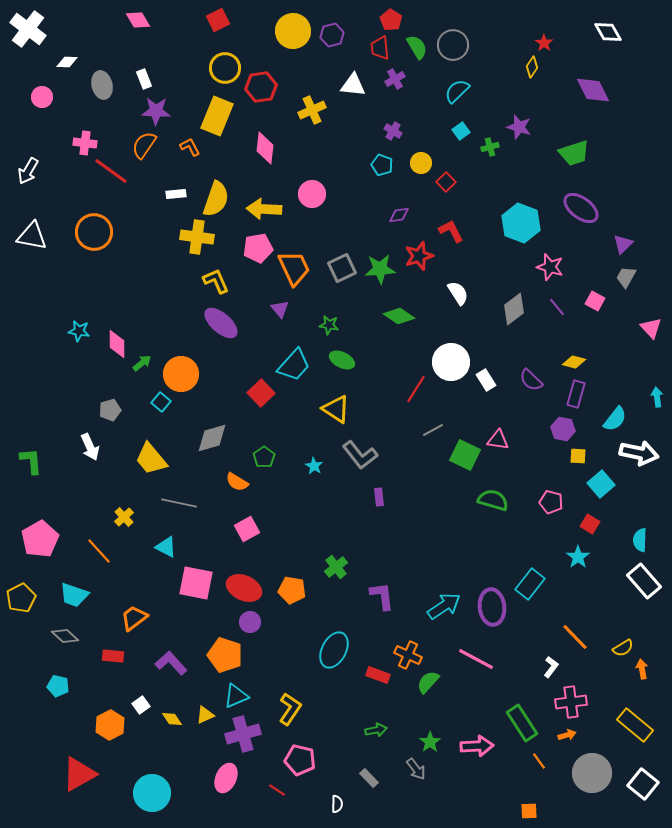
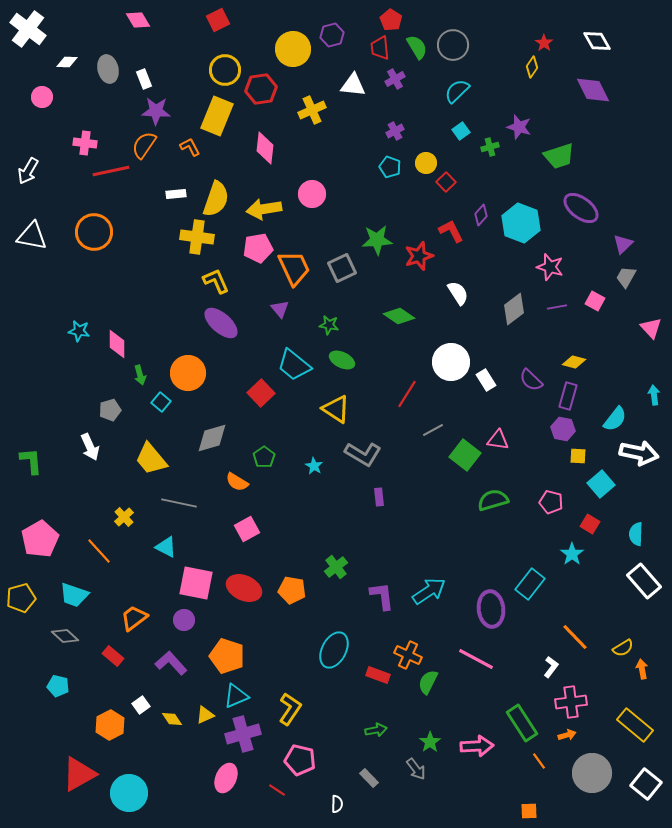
yellow circle at (293, 31): moved 18 px down
white diamond at (608, 32): moved 11 px left, 9 px down
yellow circle at (225, 68): moved 2 px down
gray ellipse at (102, 85): moved 6 px right, 16 px up
red hexagon at (261, 87): moved 2 px down
purple cross at (393, 131): moved 2 px right; rotated 30 degrees clockwise
green trapezoid at (574, 153): moved 15 px left, 3 px down
yellow circle at (421, 163): moved 5 px right
cyan pentagon at (382, 165): moved 8 px right, 2 px down
red line at (111, 171): rotated 48 degrees counterclockwise
yellow arrow at (264, 209): rotated 12 degrees counterclockwise
purple diamond at (399, 215): moved 82 px right; rotated 40 degrees counterclockwise
green star at (380, 269): moved 3 px left, 29 px up
purple line at (557, 307): rotated 60 degrees counterclockwise
green arrow at (142, 363): moved 2 px left, 12 px down; rotated 114 degrees clockwise
cyan trapezoid at (294, 365): rotated 87 degrees clockwise
orange circle at (181, 374): moved 7 px right, 1 px up
red line at (416, 389): moved 9 px left, 5 px down
purple rectangle at (576, 394): moved 8 px left, 2 px down
cyan arrow at (657, 397): moved 3 px left, 2 px up
gray L-shape at (360, 455): moved 3 px right, 1 px up; rotated 21 degrees counterclockwise
green square at (465, 455): rotated 12 degrees clockwise
green semicircle at (493, 500): rotated 32 degrees counterclockwise
cyan semicircle at (640, 540): moved 4 px left, 6 px up
cyan star at (578, 557): moved 6 px left, 3 px up
yellow pentagon at (21, 598): rotated 12 degrees clockwise
cyan arrow at (444, 606): moved 15 px left, 15 px up
purple ellipse at (492, 607): moved 1 px left, 2 px down
purple circle at (250, 622): moved 66 px left, 2 px up
orange pentagon at (225, 655): moved 2 px right, 1 px down
red rectangle at (113, 656): rotated 35 degrees clockwise
green semicircle at (428, 682): rotated 15 degrees counterclockwise
white square at (643, 784): moved 3 px right
cyan circle at (152, 793): moved 23 px left
